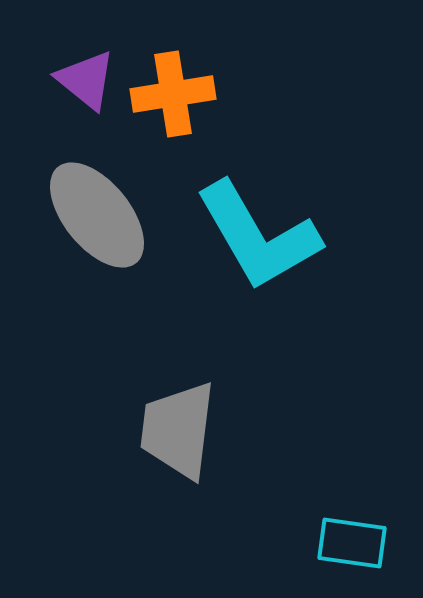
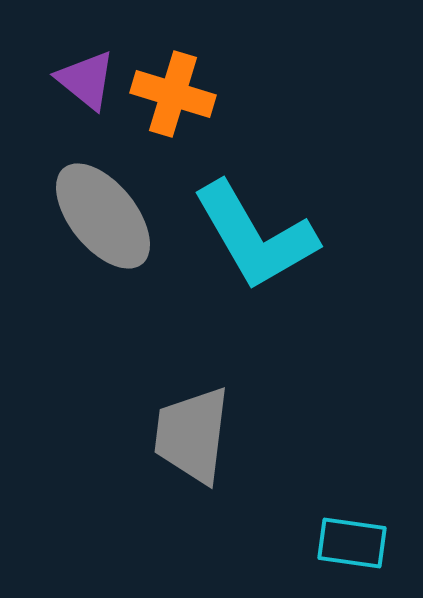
orange cross: rotated 26 degrees clockwise
gray ellipse: moved 6 px right, 1 px down
cyan L-shape: moved 3 px left
gray trapezoid: moved 14 px right, 5 px down
